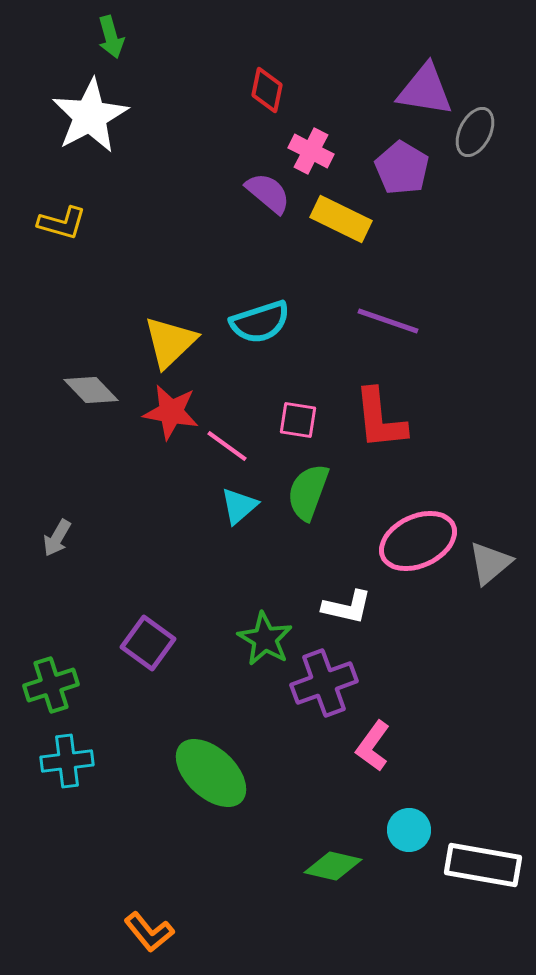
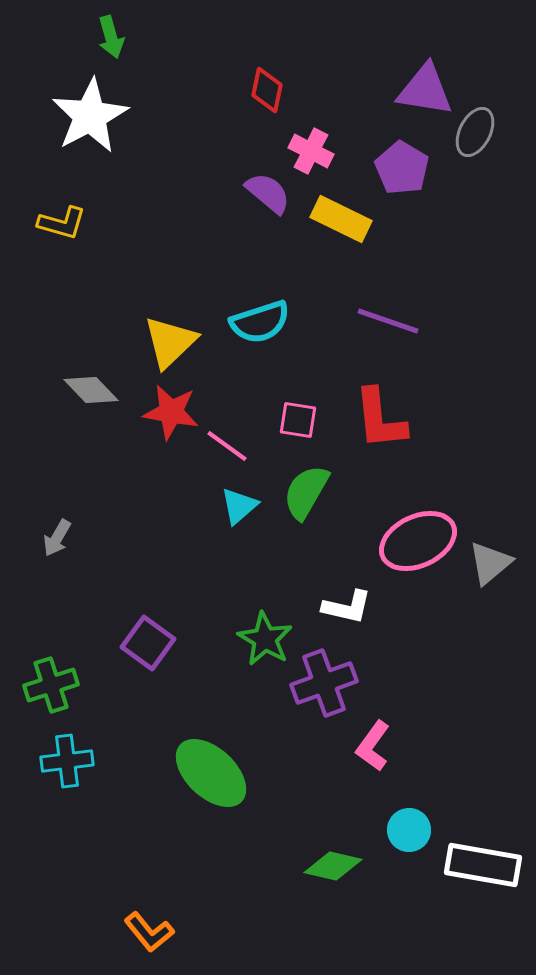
green semicircle: moved 2 px left; rotated 10 degrees clockwise
